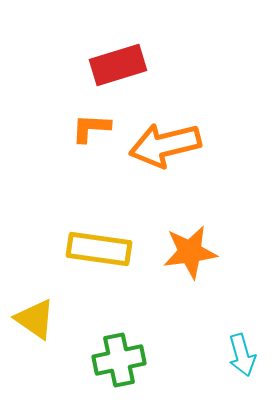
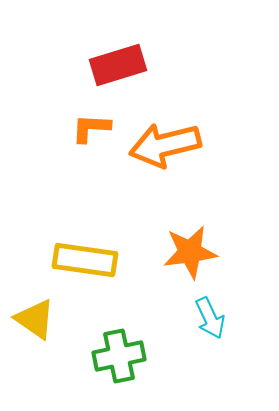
yellow rectangle: moved 14 px left, 11 px down
cyan arrow: moved 32 px left, 37 px up; rotated 9 degrees counterclockwise
green cross: moved 4 px up
